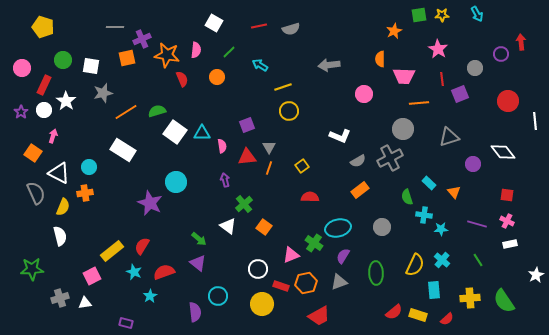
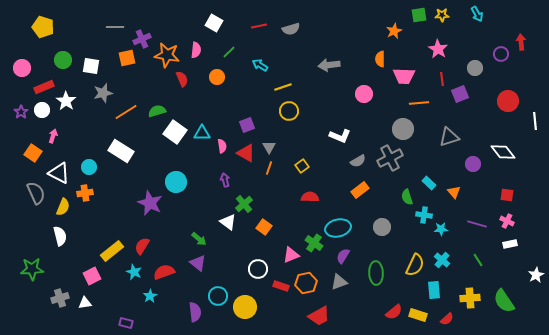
red rectangle at (44, 85): moved 2 px down; rotated 42 degrees clockwise
white circle at (44, 110): moved 2 px left
white rectangle at (123, 150): moved 2 px left, 1 px down
red triangle at (247, 157): moved 1 px left, 4 px up; rotated 36 degrees clockwise
white triangle at (228, 226): moved 4 px up
yellow circle at (262, 304): moved 17 px left, 3 px down
